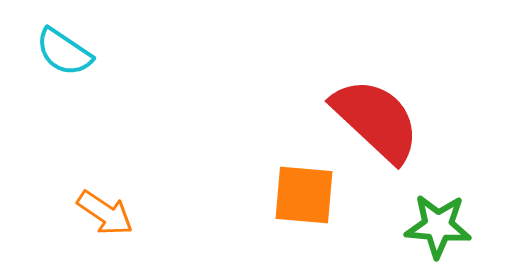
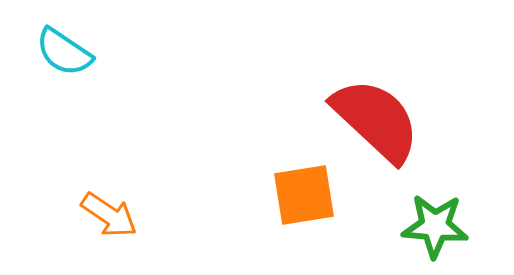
orange square: rotated 14 degrees counterclockwise
orange arrow: moved 4 px right, 2 px down
green star: moved 3 px left
